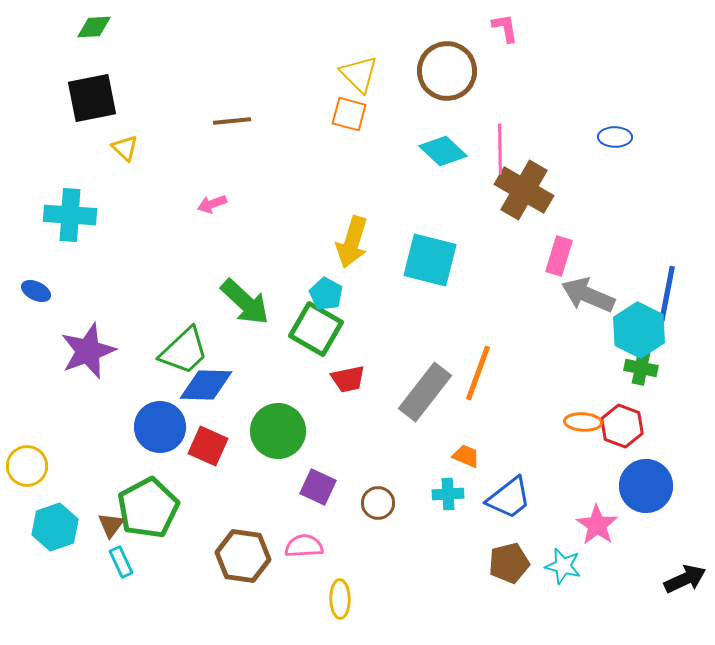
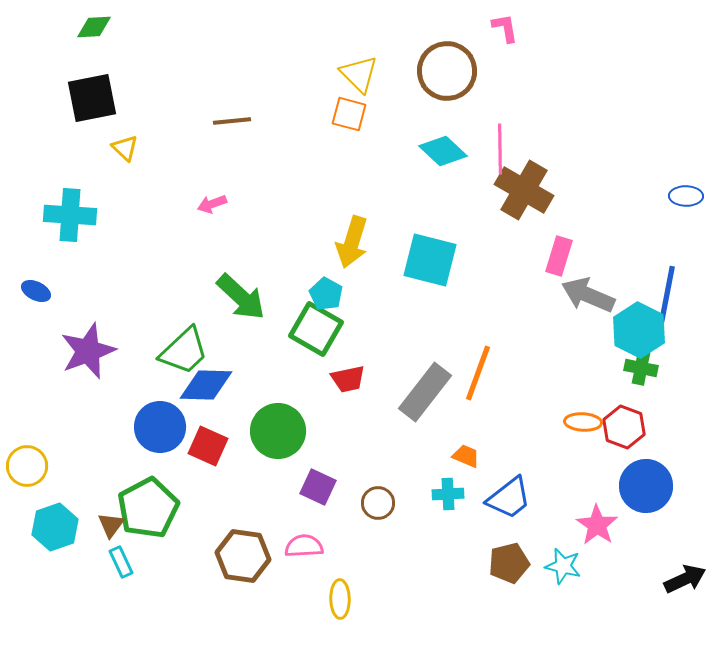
blue ellipse at (615, 137): moved 71 px right, 59 px down
green arrow at (245, 302): moved 4 px left, 5 px up
red hexagon at (622, 426): moved 2 px right, 1 px down
